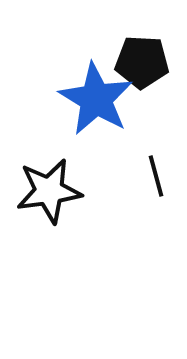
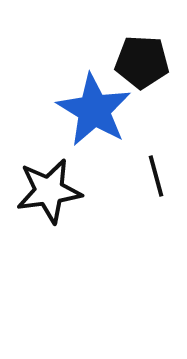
blue star: moved 2 px left, 11 px down
